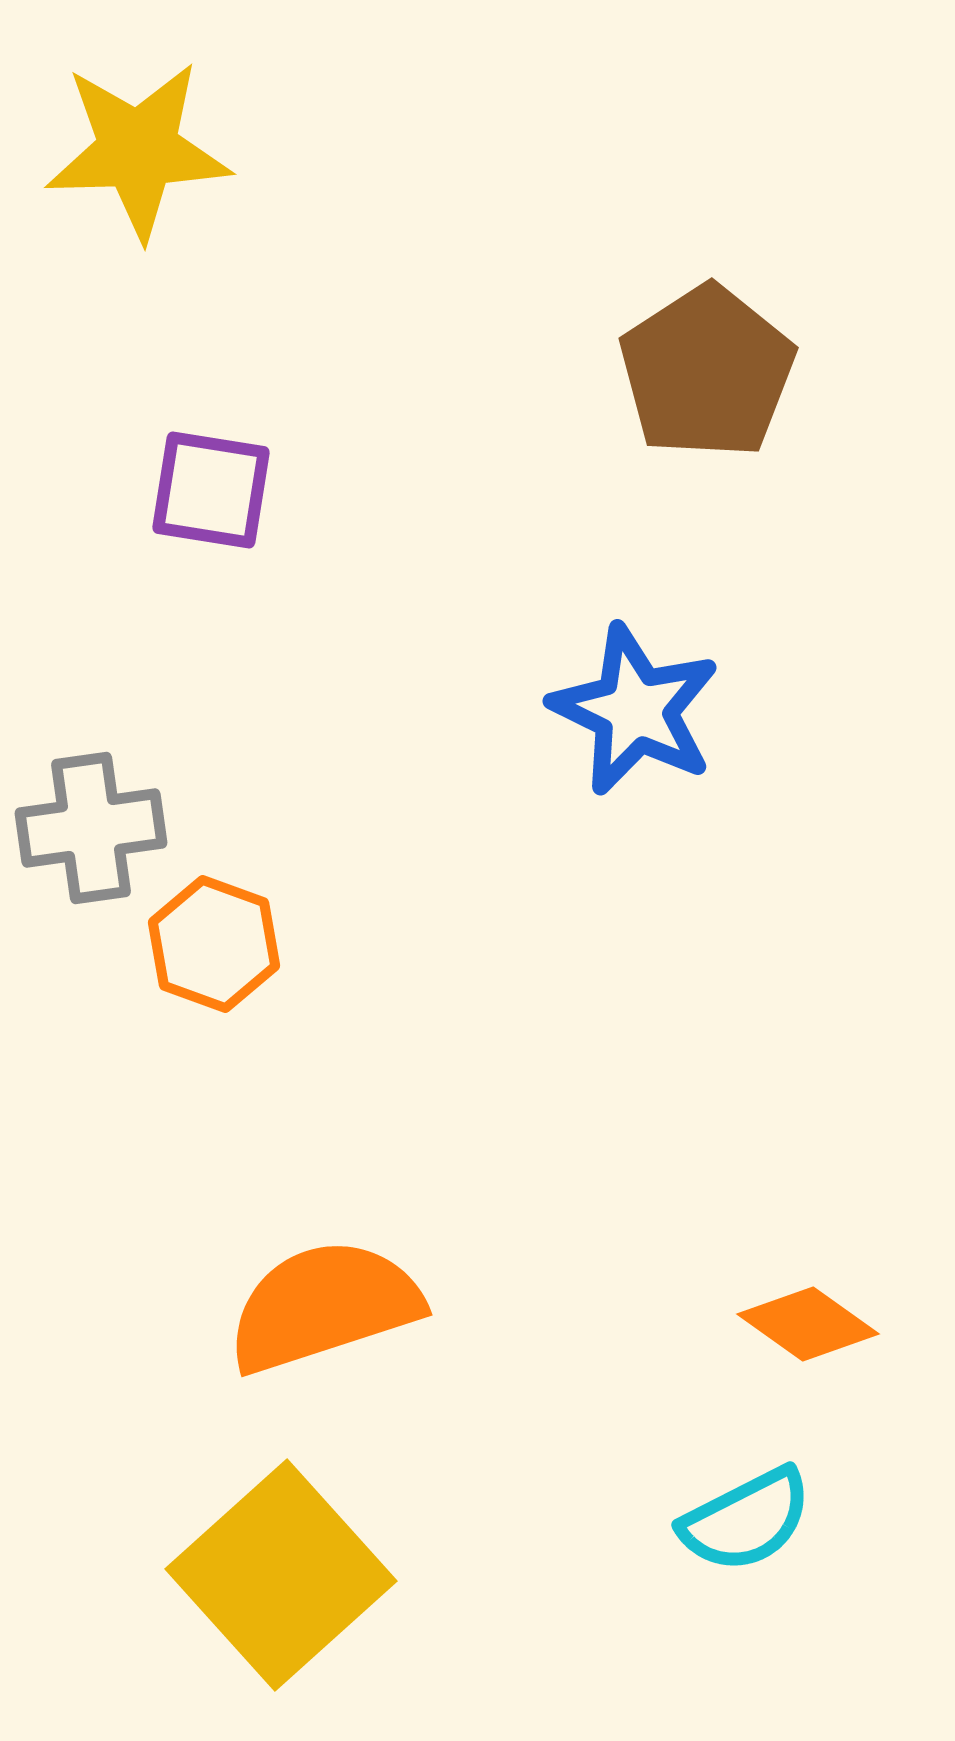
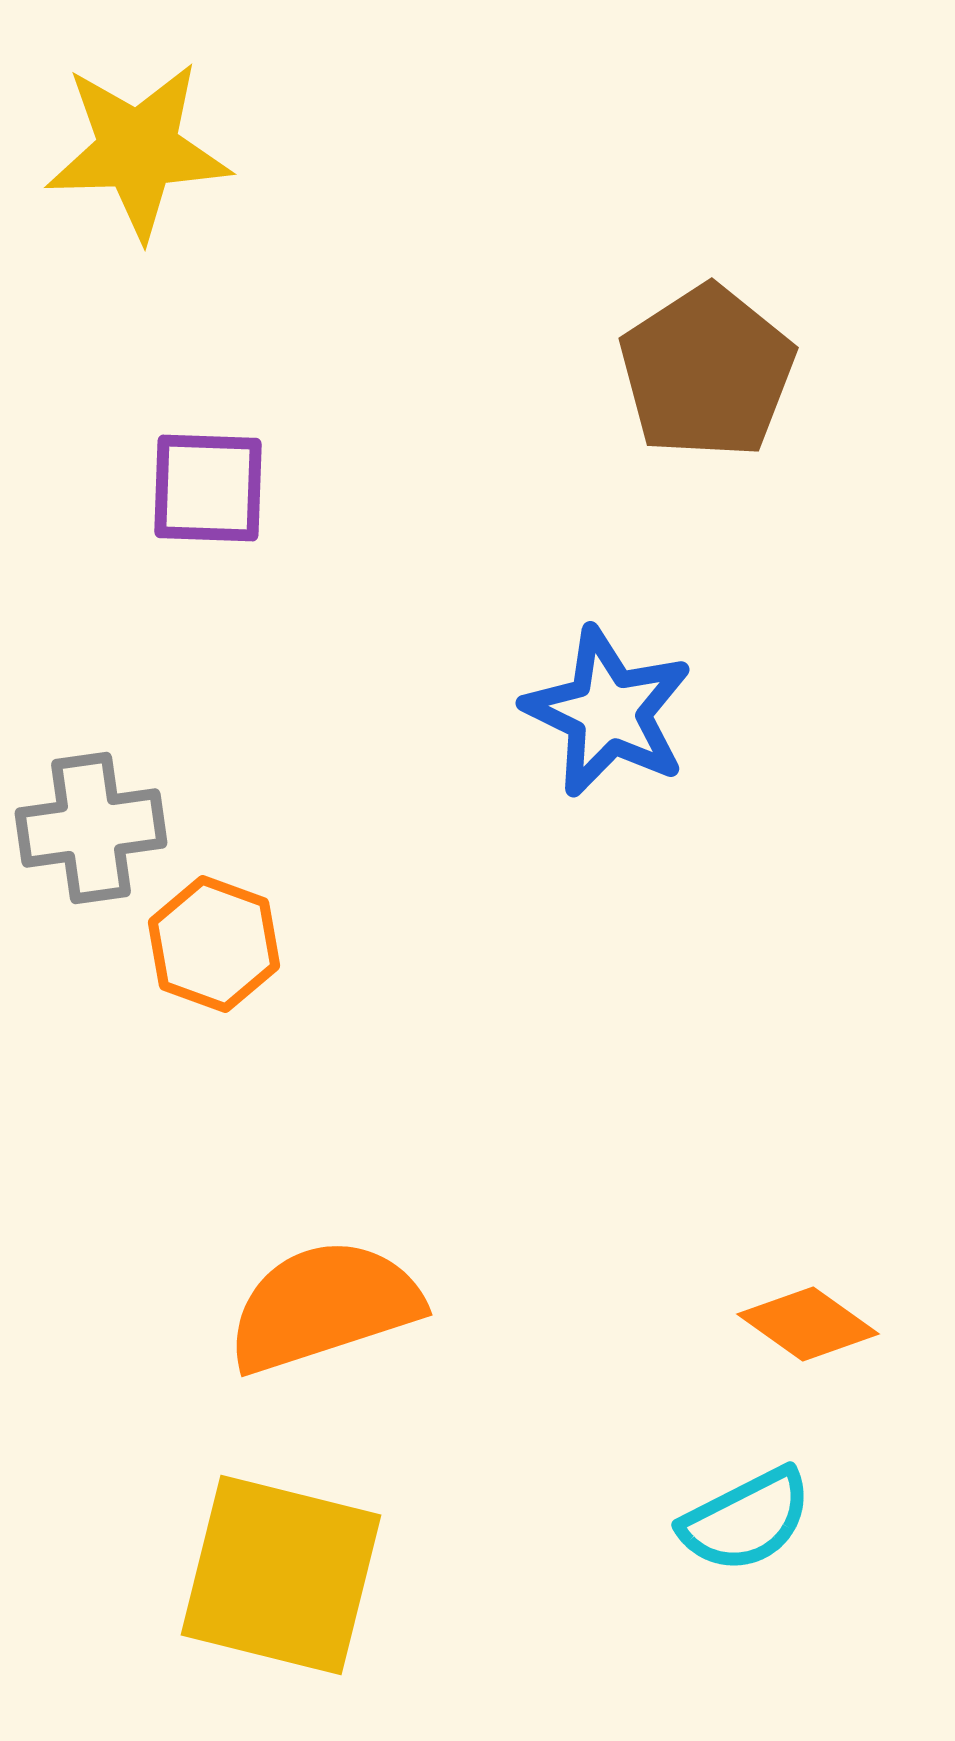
purple square: moved 3 px left, 2 px up; rotated 7 degrees counterclockwise
blue star: moved 27 px left, 2 px down
yellow square: rotated 34 degrees counterclockwise
